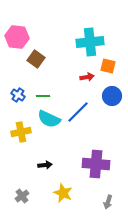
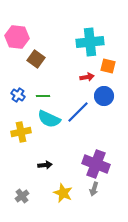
blue circle: moved 8 px left
purple cross: rotated 16 degrees clockwise
gray arrow: moved 14 px left, 13 px up
